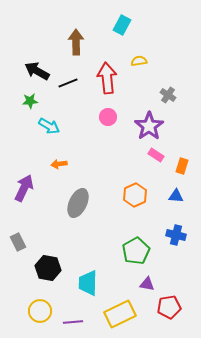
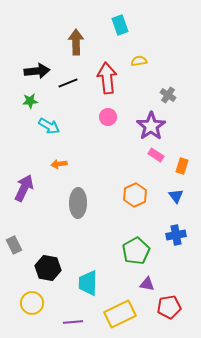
cyan rectangle: moved 2 px left; rotated 48 degrees counterclockwise
black arrow: rotated 145 degrees clockwise
purple star: moved 2 px right
blue triangle: rotated 49 degrees clockwise
gray ellipse: rotated 24 degrees counterclockwise
blue cross: rotated 24 degrees counterclockwise
gray rectangle: moved 4 px left, 3 px down
yellow circle: moved 8 px left, 8 px up
